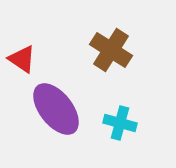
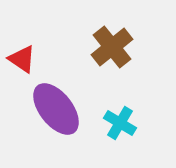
brown cross: moved 1 px right, 3 px up; rotated 18 degrees clockwise
cyan cross: rotated 16 degrees clockwise
